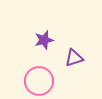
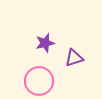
purple star: moved 1 px right, 3 px down
